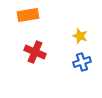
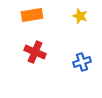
orange rectangle: moved 4 px right
yellow star: moved 20 px up
